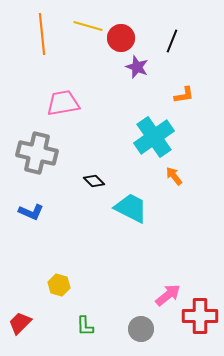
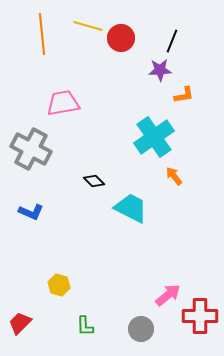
purple star: moved 23 px right, 3 px down; rotated 25 degrees counterclockwise
gray cross: moved 6 px left, 4 px up; rotated 15 degrees clockwise
